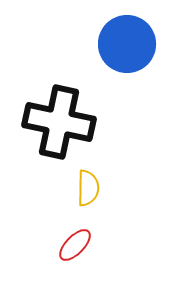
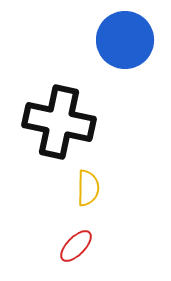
blue circle: moved 2 px left, 4 px up
red ellipse: moved 1 px right, 1 px down
